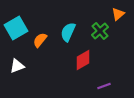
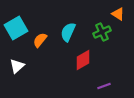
orange triangle: rotated 48 degrees counterclockwise
green cross: moved 2 px right, 1 px down; rotated 18 degrees clockwise
white triangle: rotated 21 degrees counterclockwise
